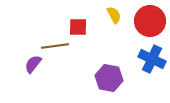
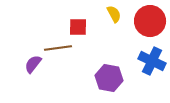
yellow semicircle: moved 1 px up
brown line: moved 3 px right, 2 px down
blue cross: moved 2 px down
